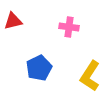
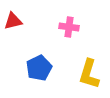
yellow L-shape: moved 1 px left, 2 px up; rotated 16 degrees counterclockwise
